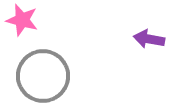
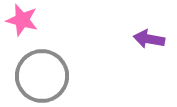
gray circle: moved 1 px left
